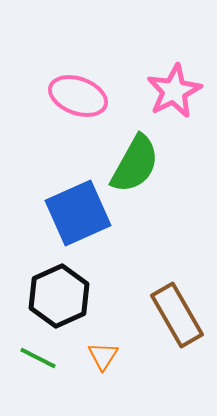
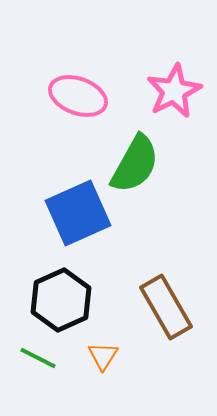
black hexagon: moved 2 px right, 4 px down
brown rectangle: moved 11 px left, 8 px up
